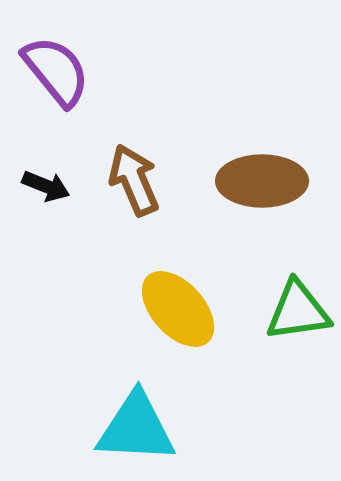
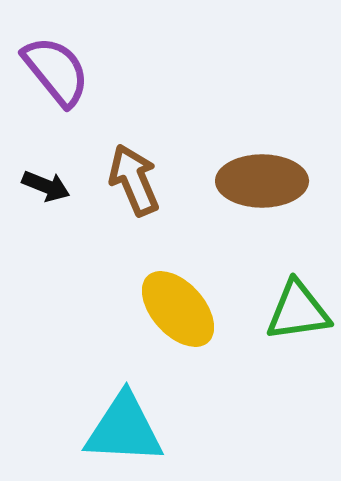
cyan triangle: moved 12 px left, 1 px down
